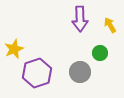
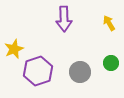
purple arrow: moved 16 px left
yellow arrow: moved 1 px left, 2 px up
green circle: moved 11 px right, 10 px down
purple hexagon: moved 1 px right, 2 px up
